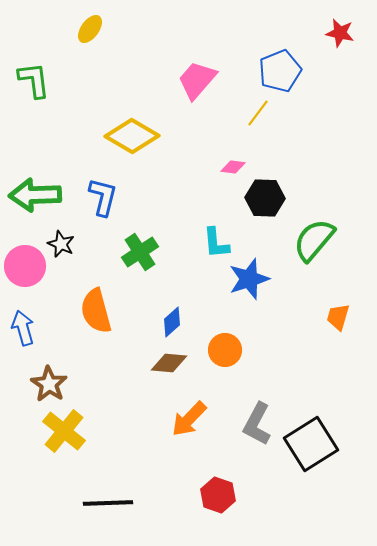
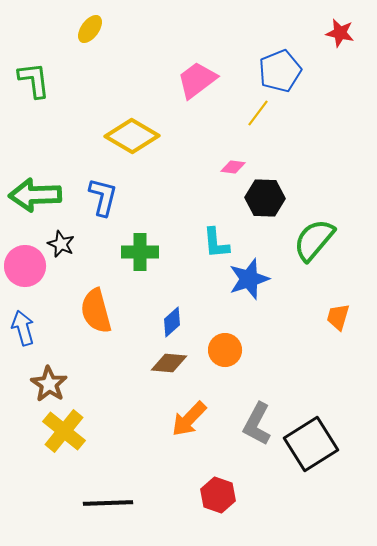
pink trapezoid: rotated 12 degrees clockwise
green cross: rotated 33 degrees clockwise
